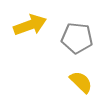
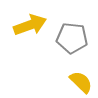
gray pentagon: moved 5 px left
